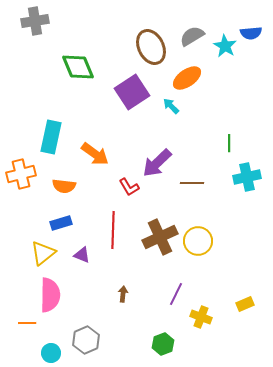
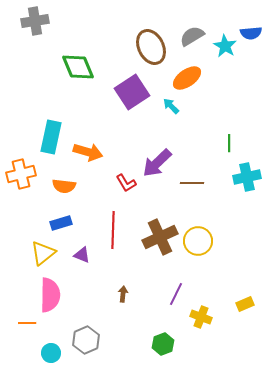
orange arrow: moved 7 px left, 2 px up; rotated 20 degrees counterclockwise
red L-shape: moved 3 px left, 4 px up
